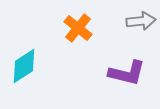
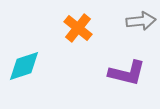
cyan diamond: rotated 15 degrees clockwise
